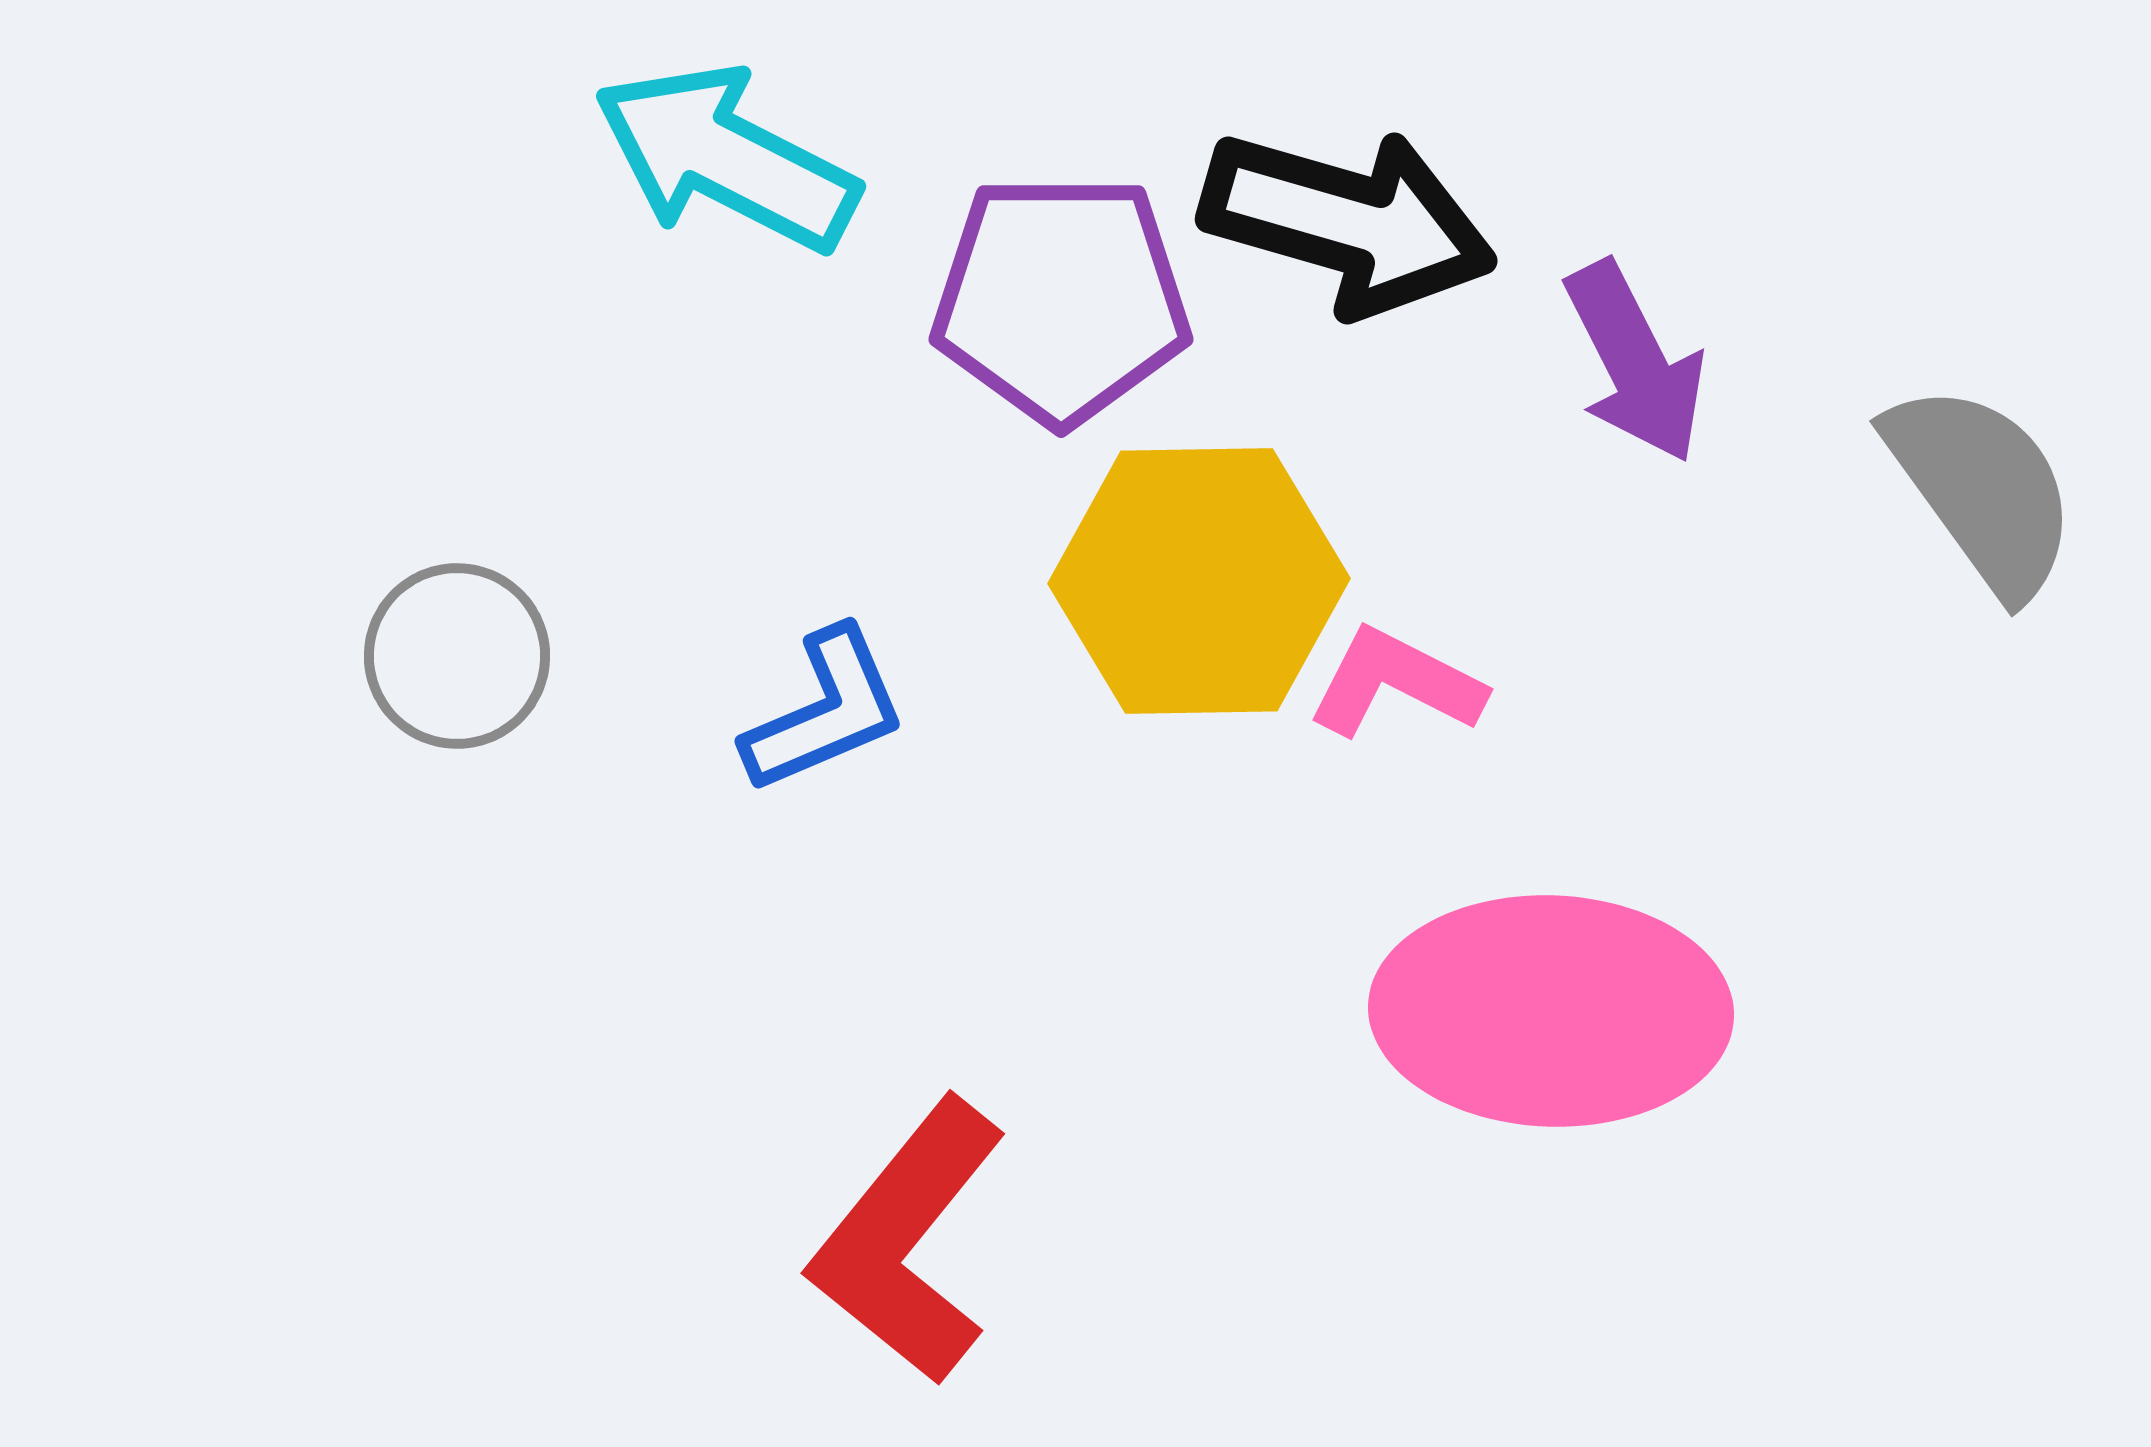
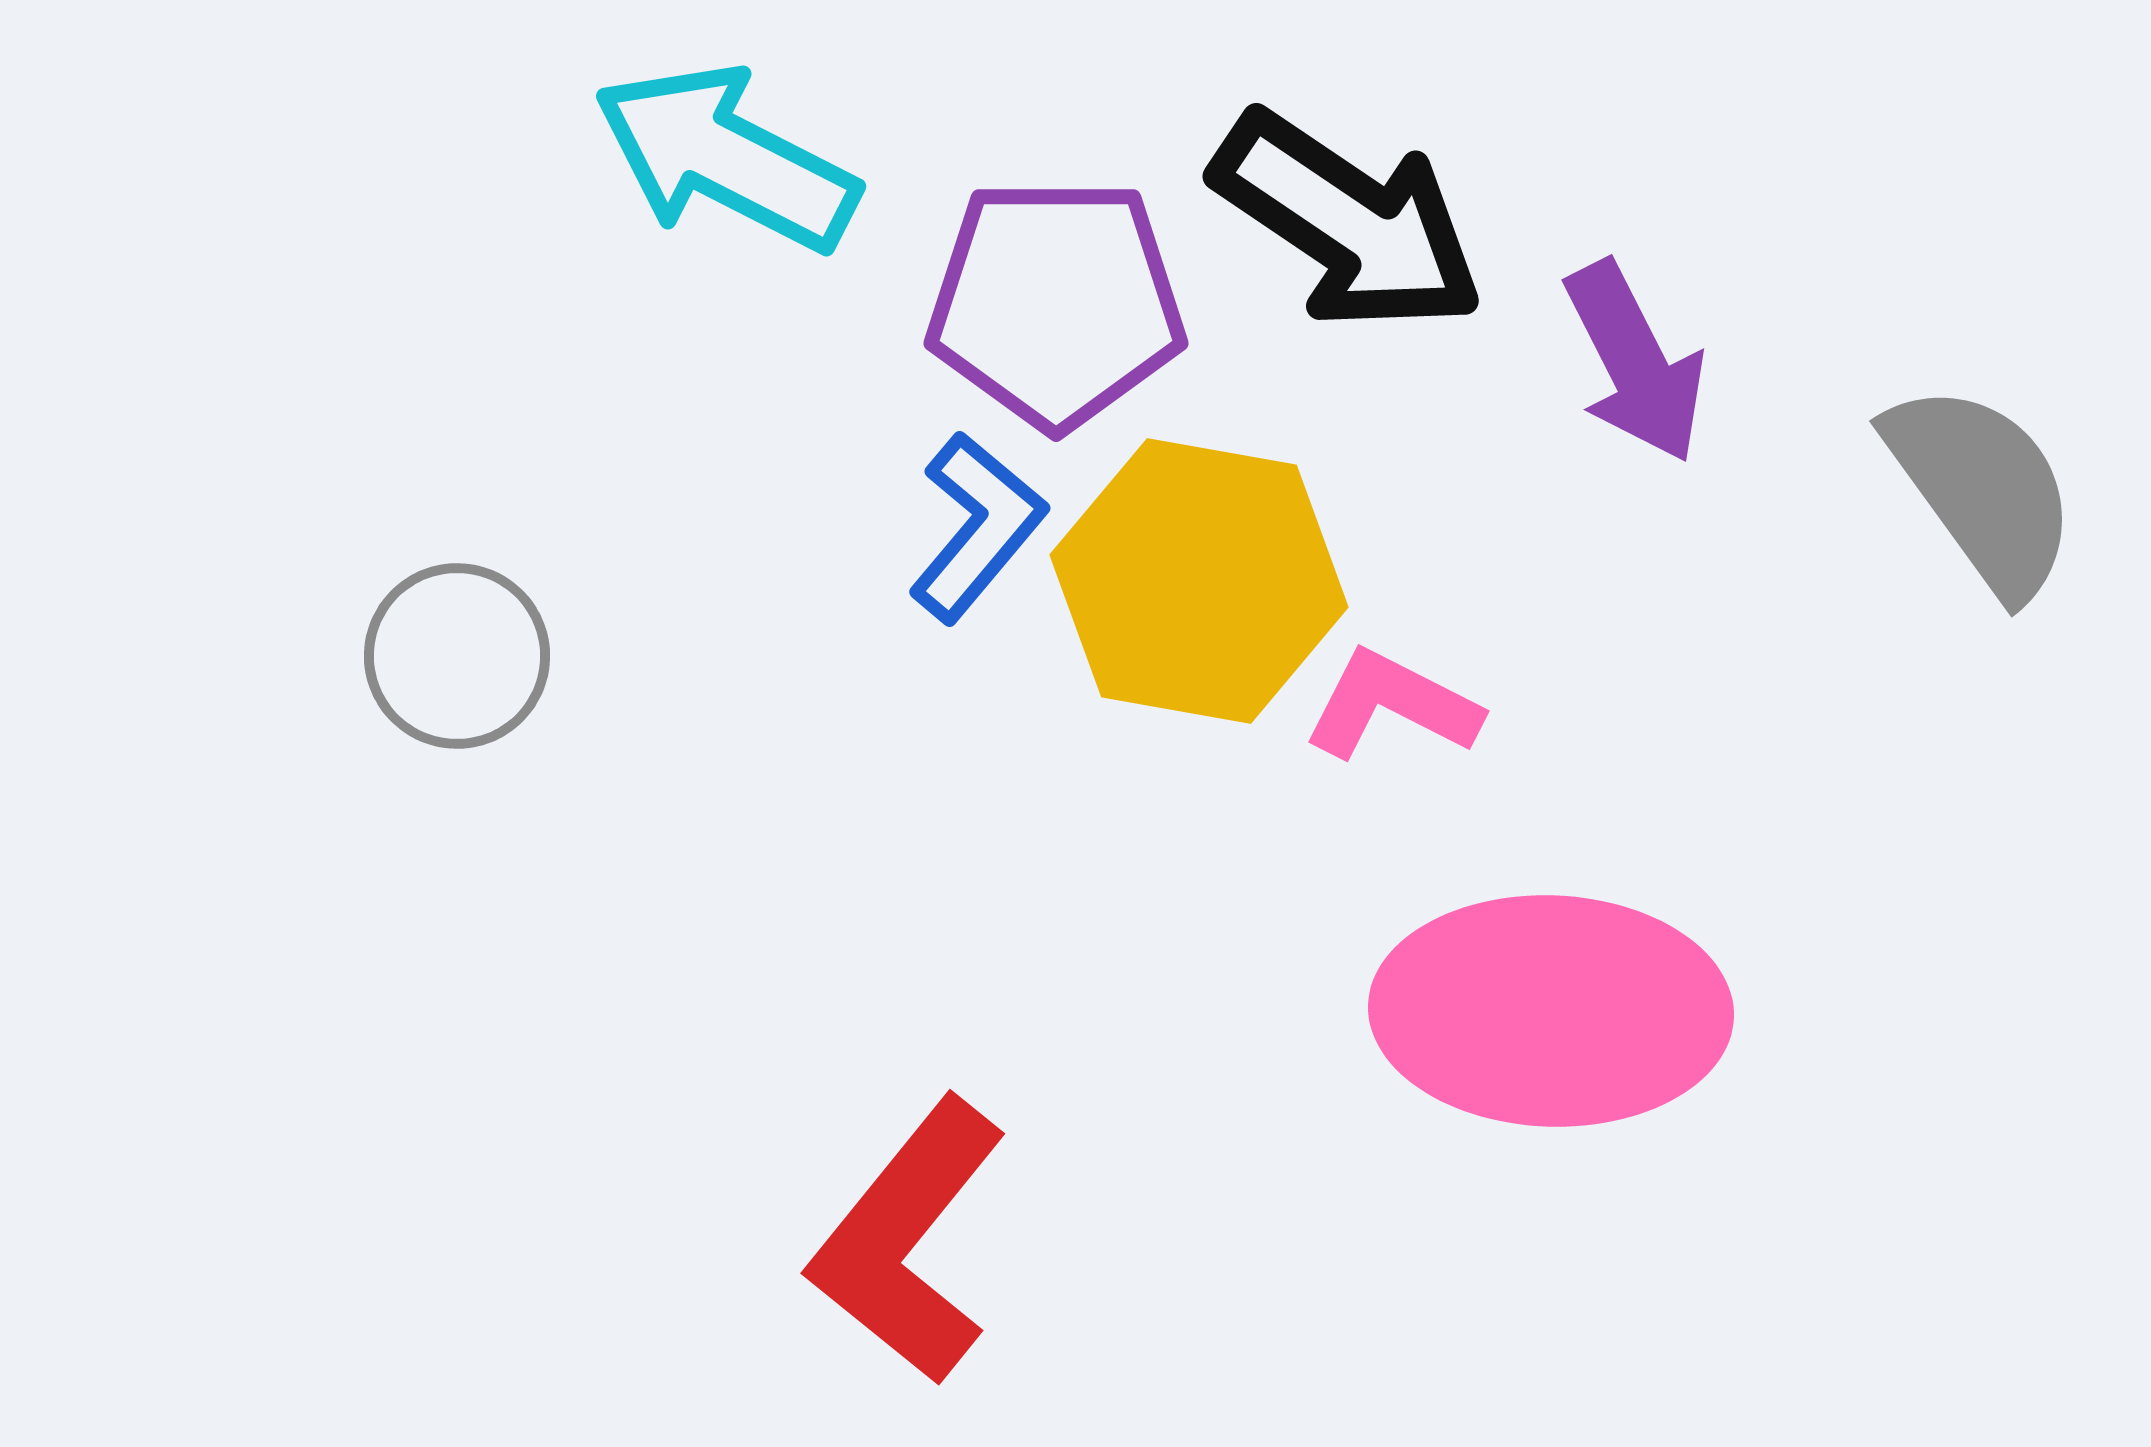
black arrow: rotated 18 degrees clockwise
purple pentagon: moved 5 px left, 4 px down
yellow hexagon: rotated 11 degrees clockwise
pink L-shape: moved 4 px left, 22 px down
blue L-shape: moved 152 px right, 184 px up; rotated 27 degrees counterclockwise
